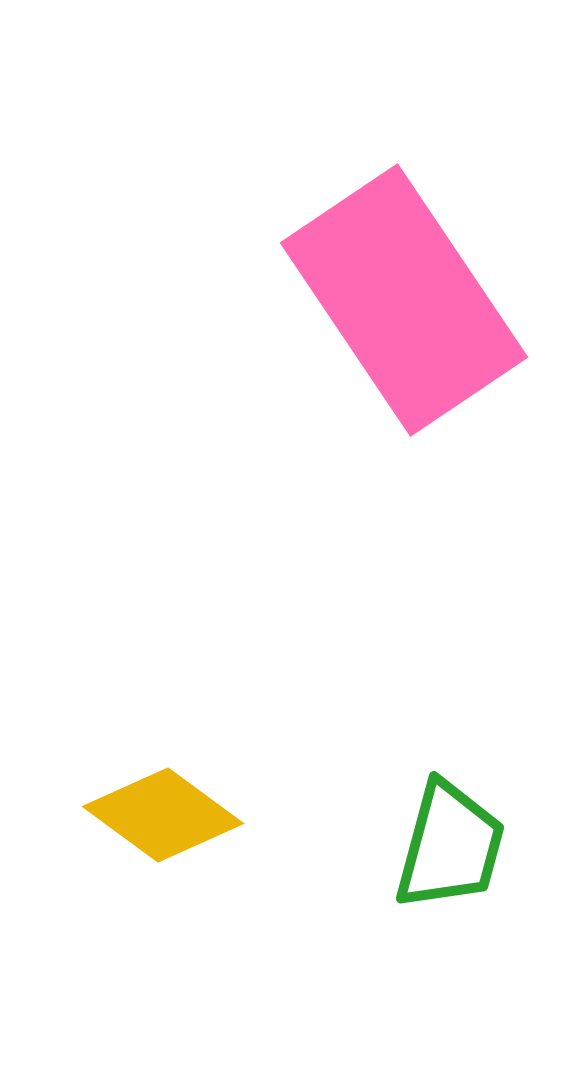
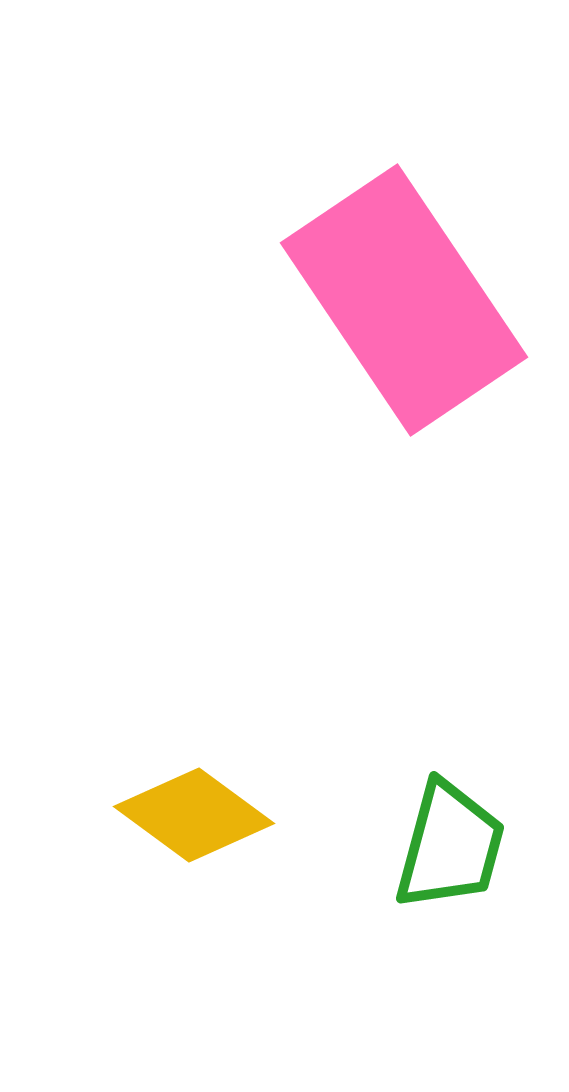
yellow diamond: moved 31 px right
